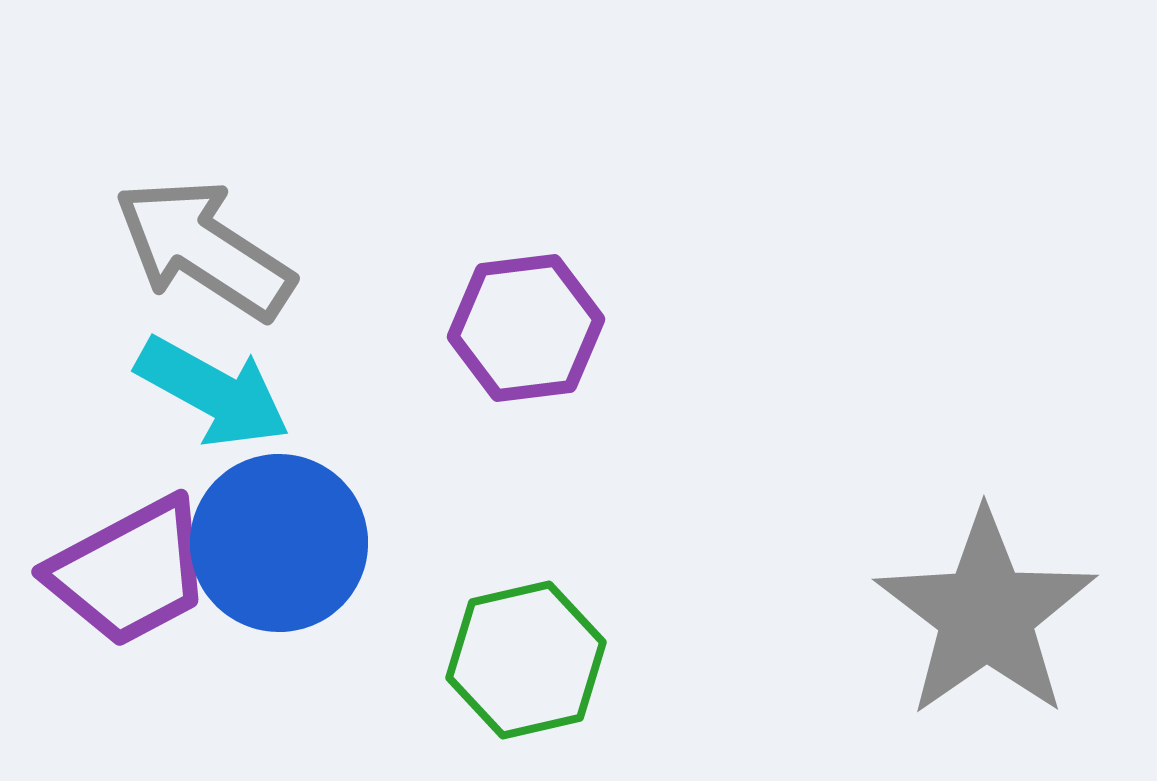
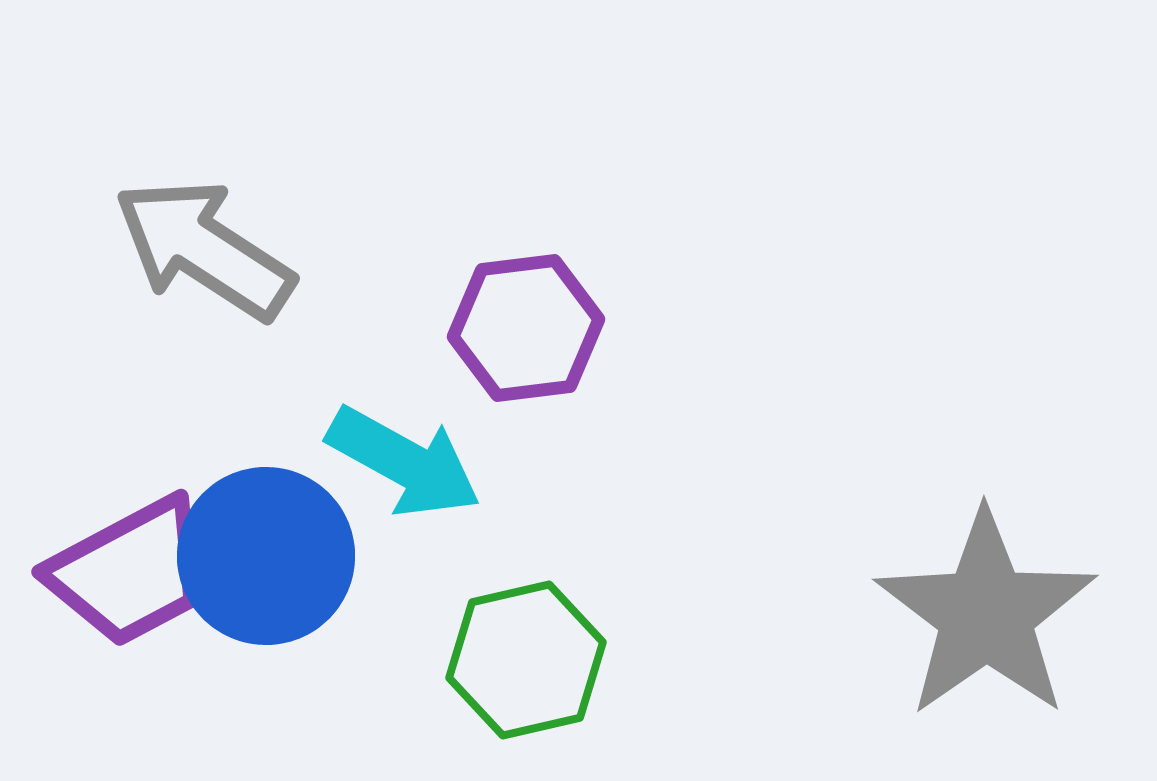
cyan arrow: moved 191 px right, 70 px down
blue circle: moved 13 px left, 13 px down
